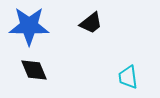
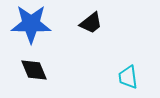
blue star: moved 2 px right, 2 px up
